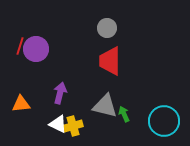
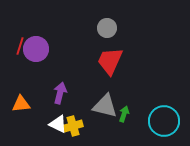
red trapezoid: rotated 24 degrees clockwise
green arrow: rotated 42 degrees clockwise
